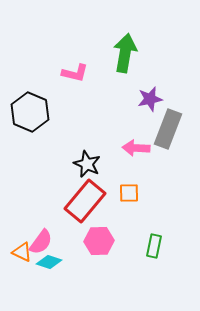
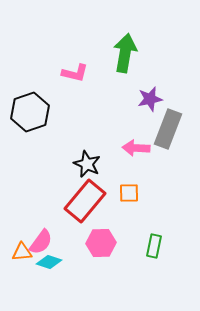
black hexagon: rotated 18 degrees clockwise
pink hexagon: moved 2 px right, 2 px down
orange triangle: rotated 30 degrees counterclockwise
